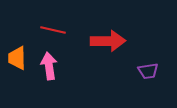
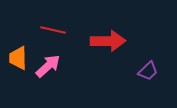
orange trapezoid: moved 1 px right
pink arrow: moved 1 px left; rotated 56 degrees clockwise
purple trapezoid: rotated 35 degrees counterclockwise
